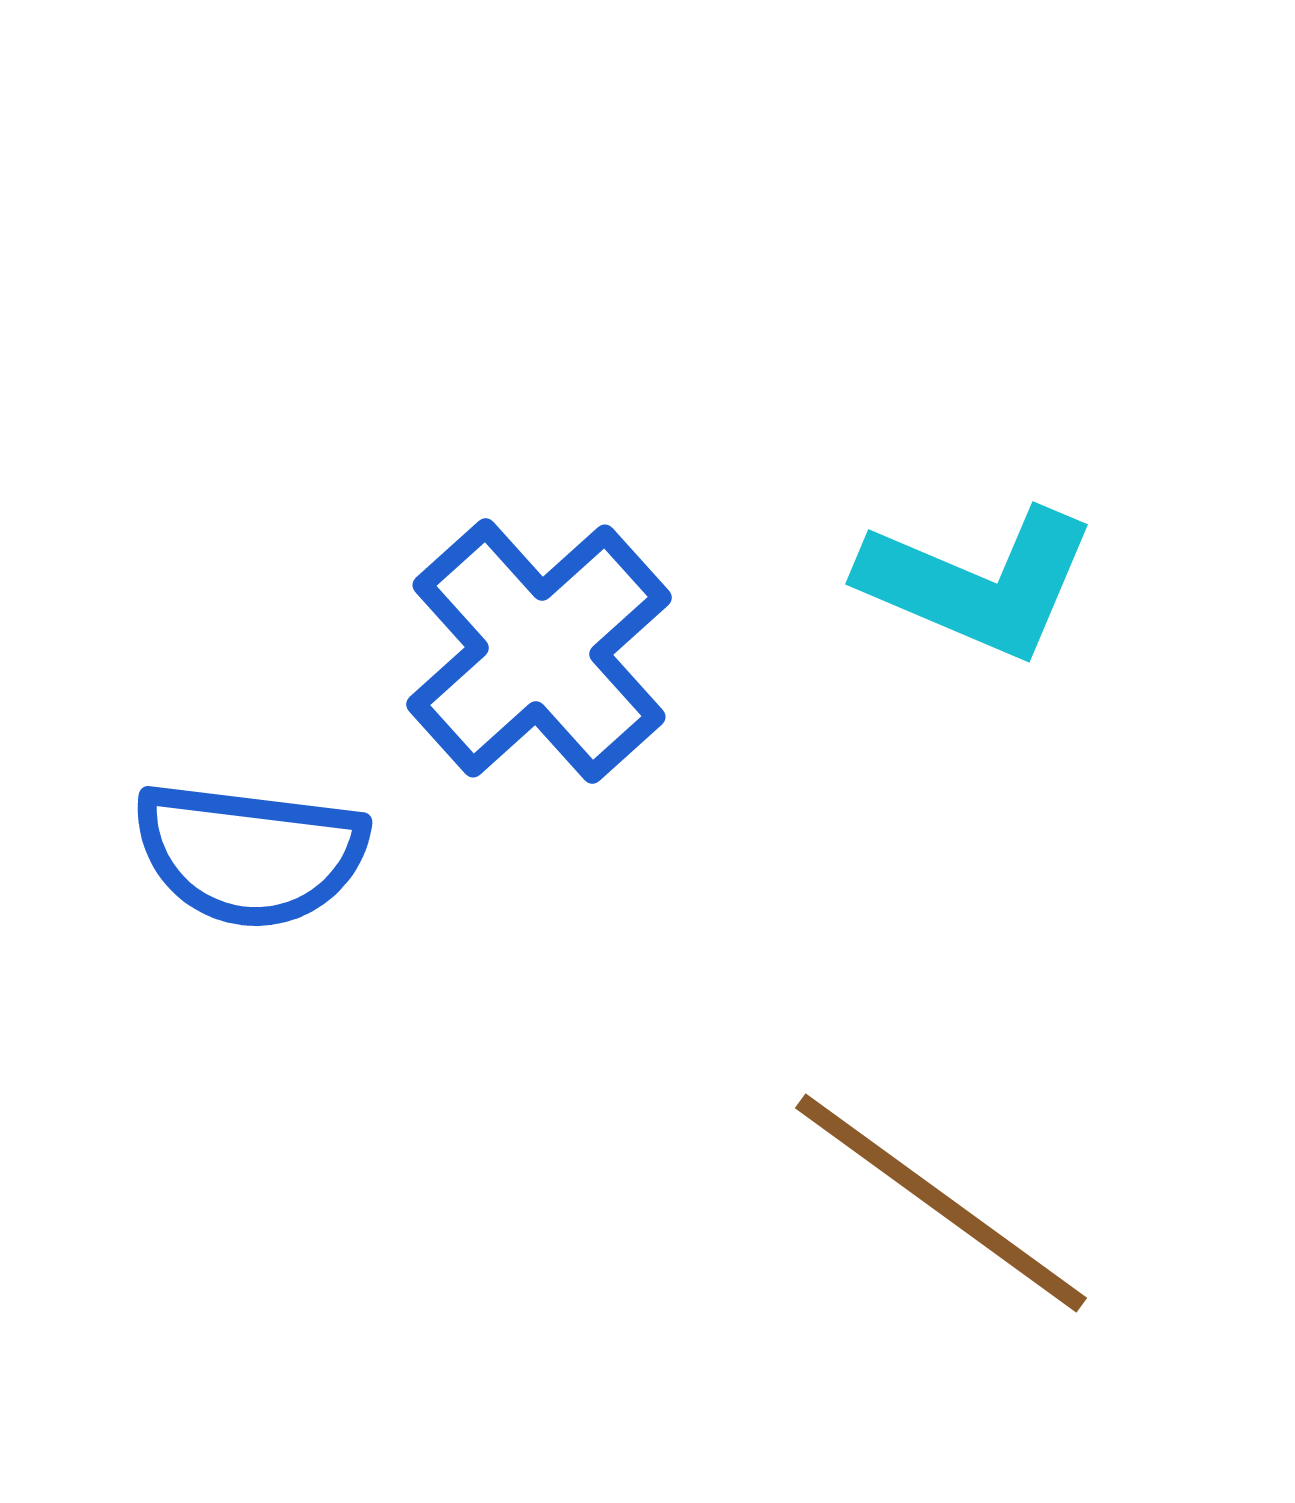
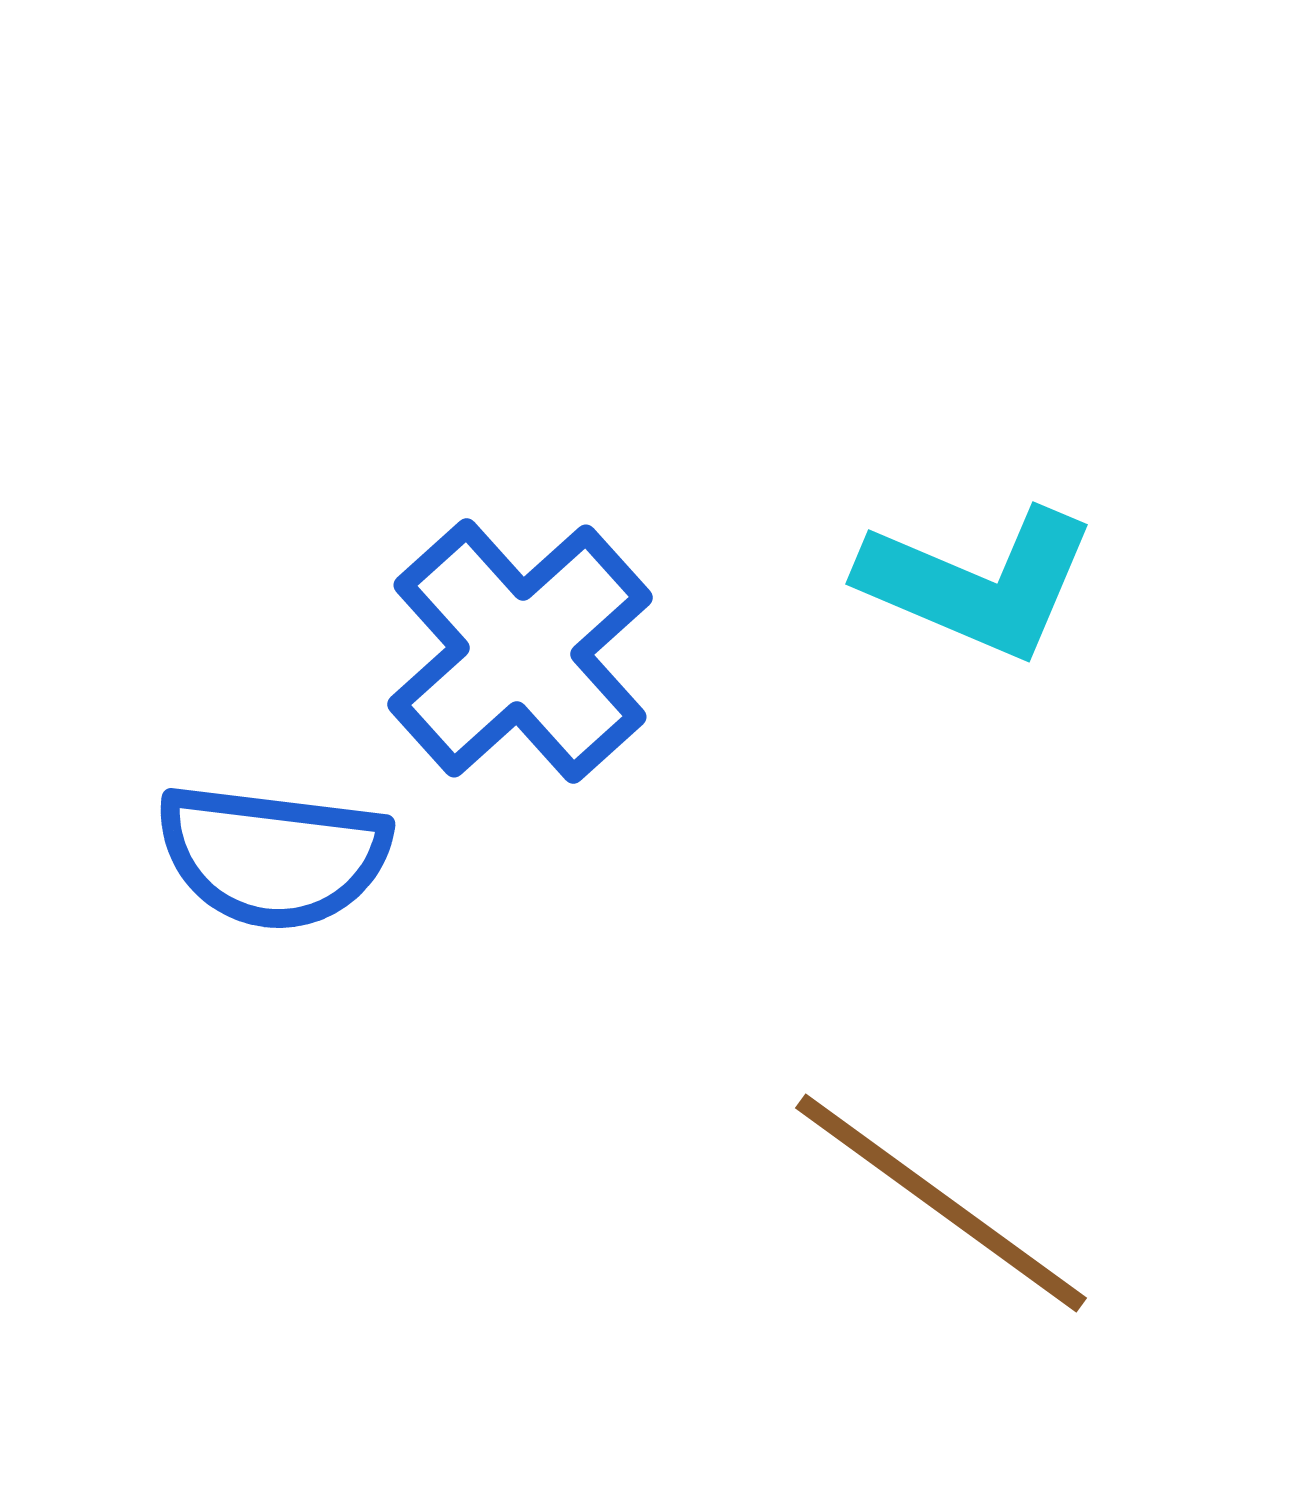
blue cross: moved 19 px left
blue semicircle: moved 23 px right, 2 px down
